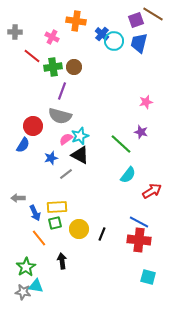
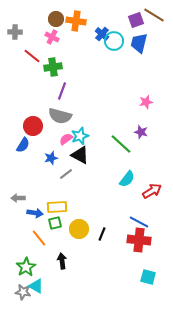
brown line: moved 1 px right, 1 px down
brown circle: moved 18 px left, 48 px up
cyan semicircle: moved 1 px left, 4 px down
blue arrow: rotated 56 degrees counterclockwise
cyan triangle: rotated 21 degrees clockwise
